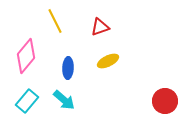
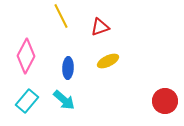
yellow line: moved 6 px right, 5 px up
pink diamond: rotated 12 degrees counterclockwise
